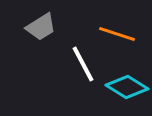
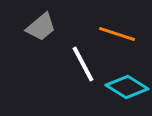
gray trapezoid: rotated 8 degrees counterclockwise
